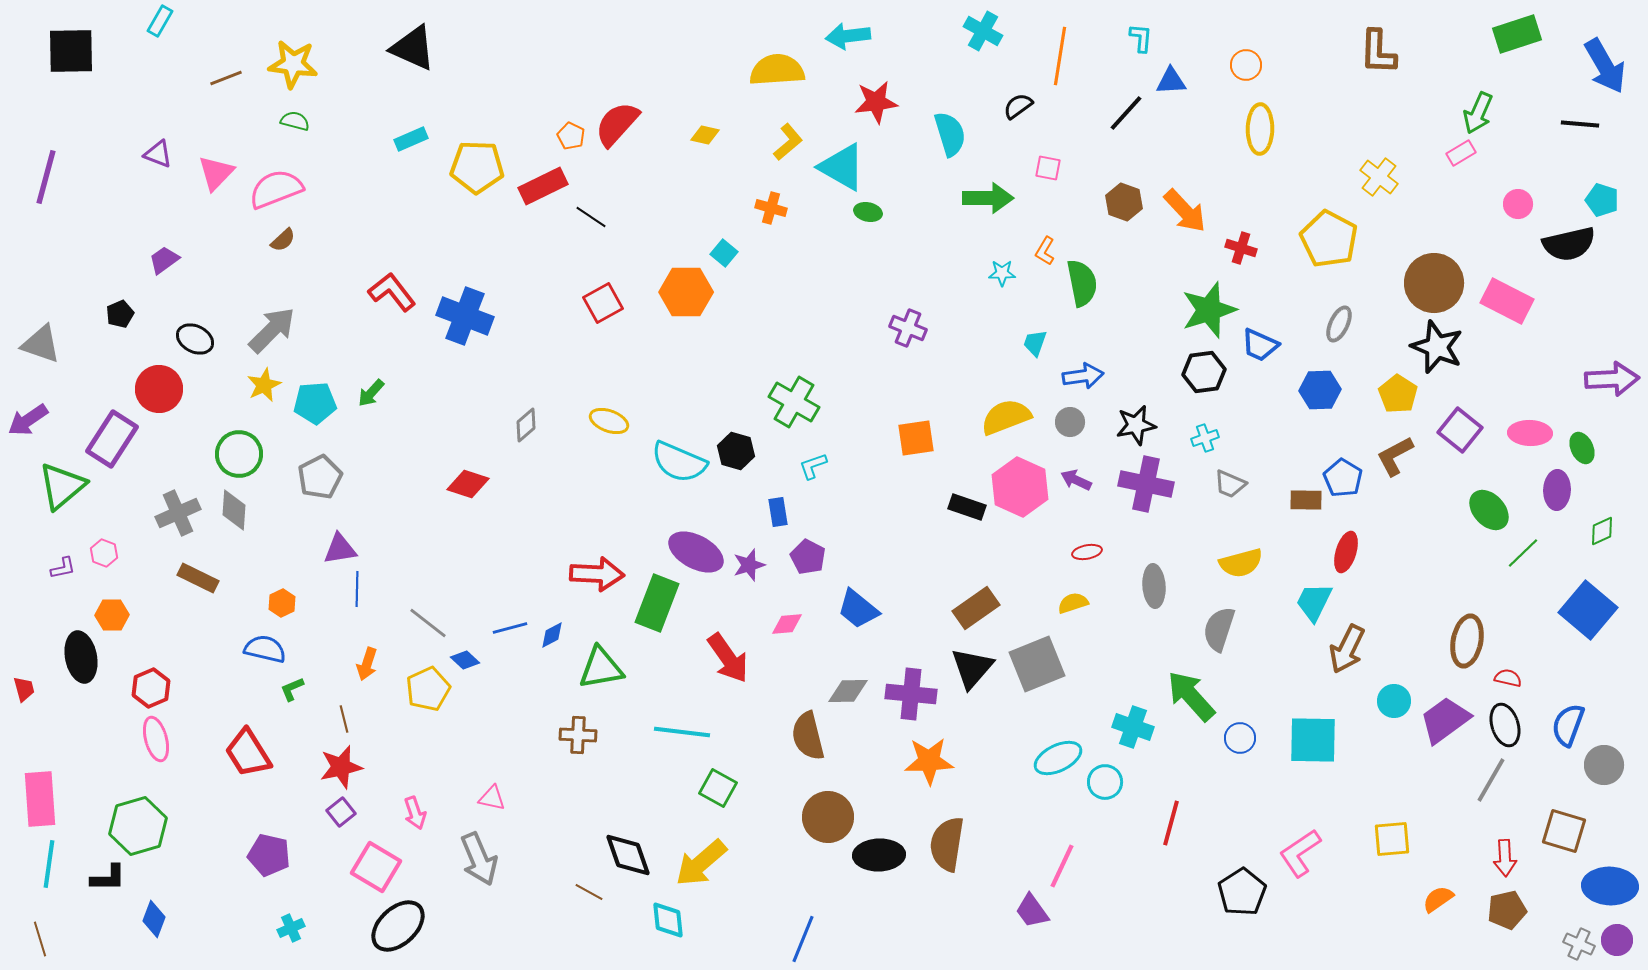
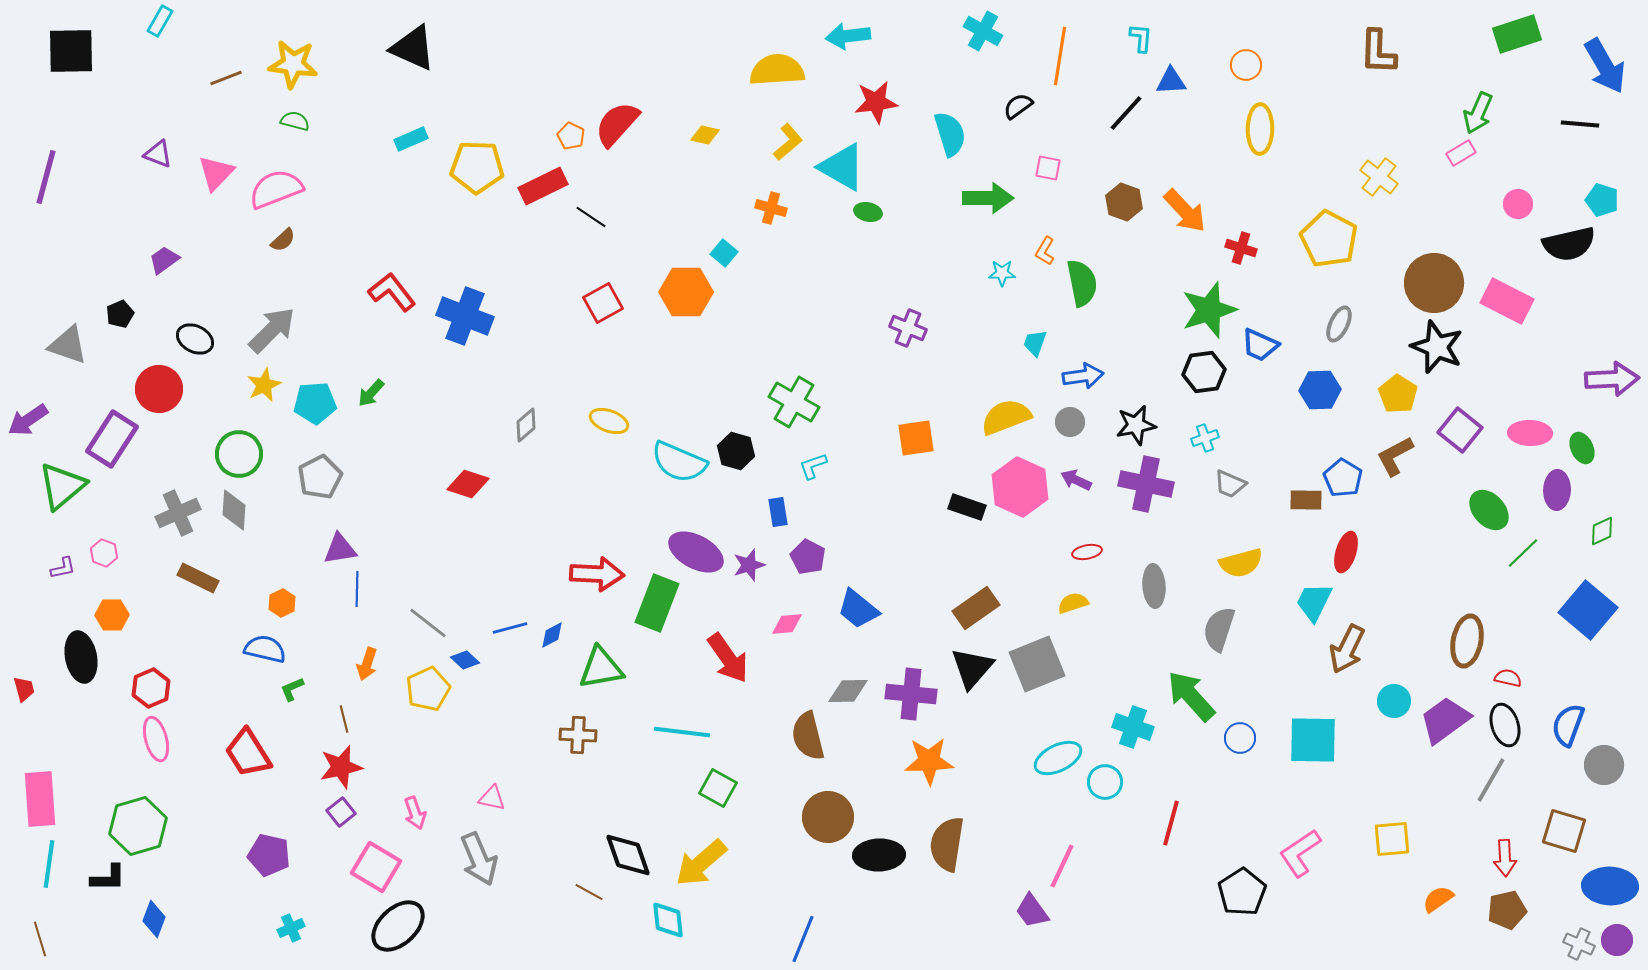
gray triangle at (41, 344): moved 27 px right, 1 px down
